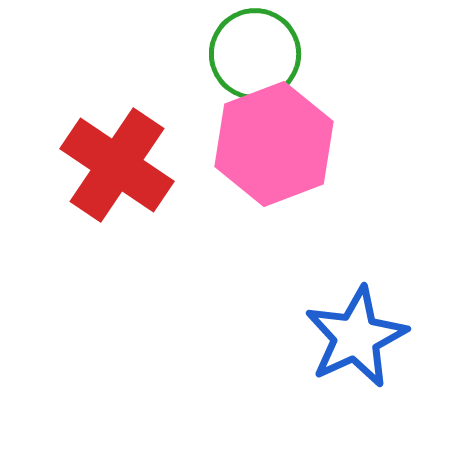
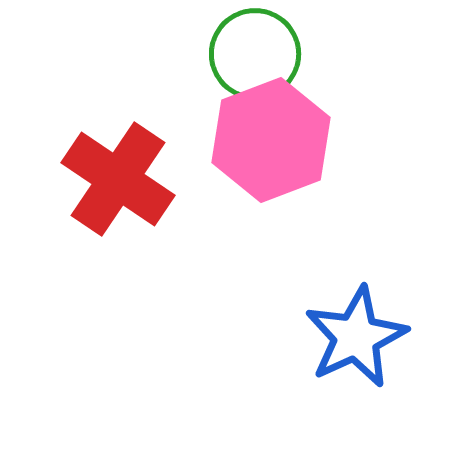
pink hexagon: moved 3 px left, 4 px up
red cross: moved 1 px right, 14 px down
